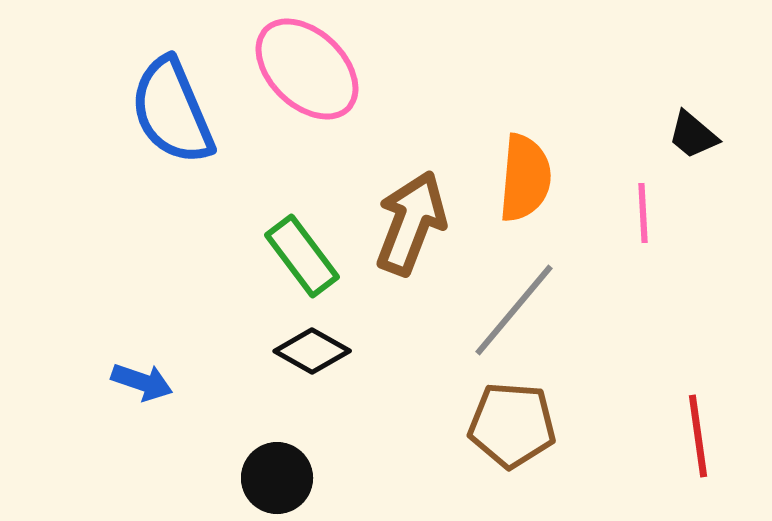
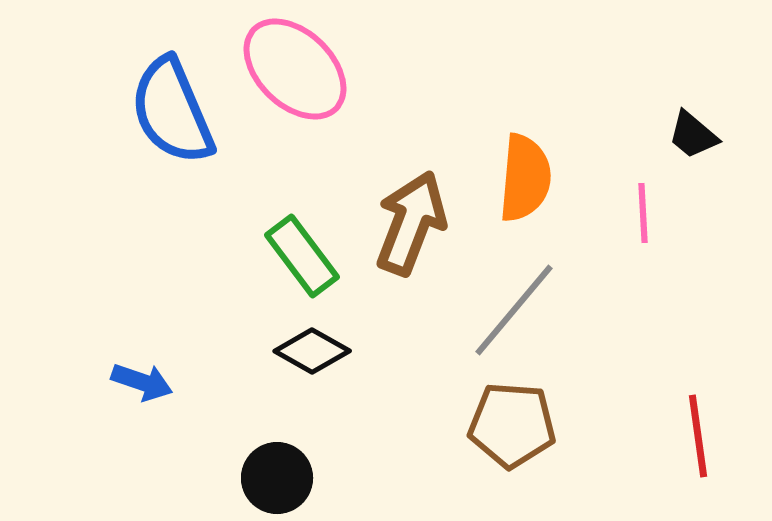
pink ellipse: moved 12 px left
